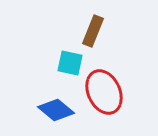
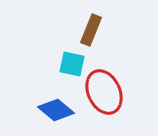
brown rectangle: moved 2 px left, 1 px up
cyan square: moved 2 px right, 1 px down
